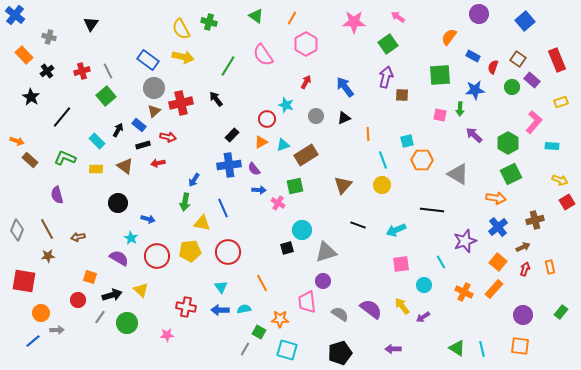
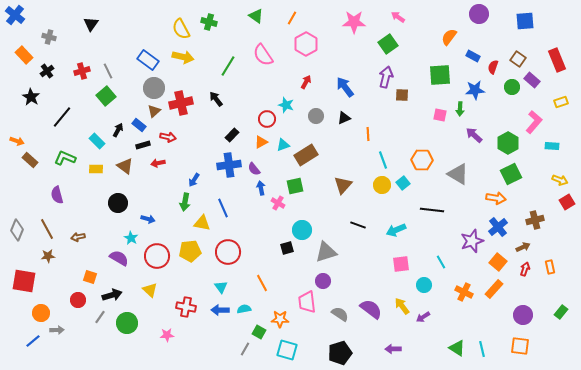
blue square at (525, 21): rotated 36 degrees clockwise
cyan square at (407, 141): moved 4 px left, 42 px down; rotated 24 degrees counterclockwise
blue arrow at (259, 190): moved 2 px right, 2 px up; rotated 104 degrees counterclockwise
purple star at (465, 241): moved 7 px right
yellow triangle at (141, 290): moved 9 px right
